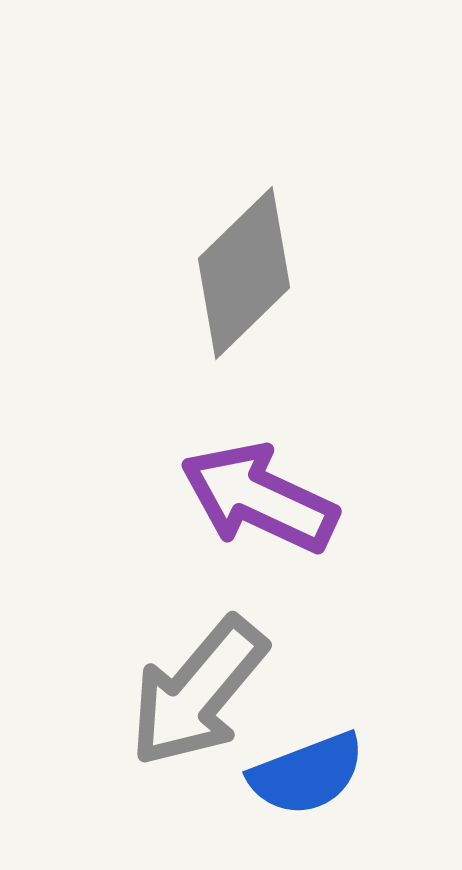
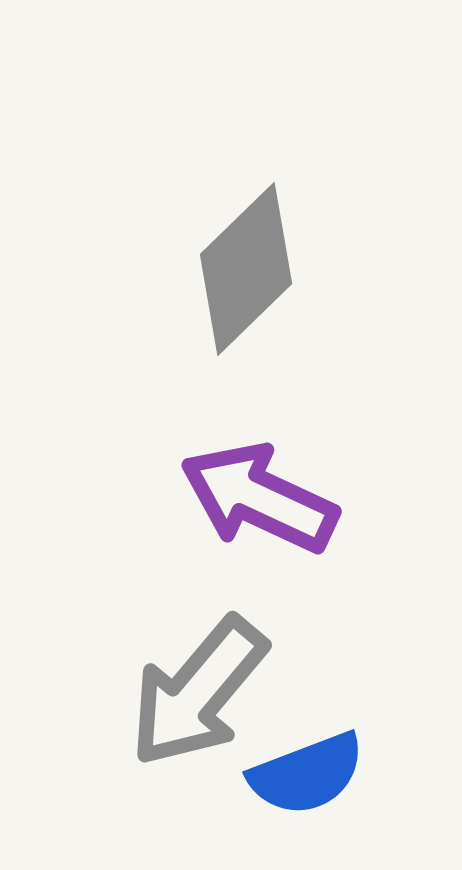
gray diamond: moved 2 px right, 4 px up
